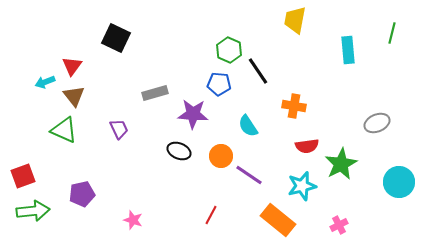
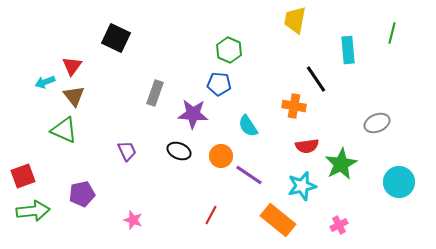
black line: moved 58 px right, 8 px down
gray rectangle: rotated 55 degrees counterclockwise
purple trapezoid: moved 8 px right, 22 px down
